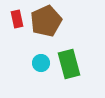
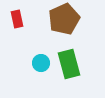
brown pentagon: moved 18 px right, 2 px up
